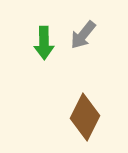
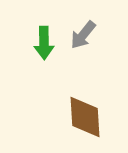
brown diamond: rotated 30 degrees counterclockwise
